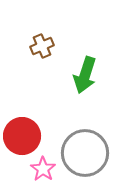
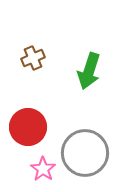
brown cross: moved 9 px left, 12 px down
green arrow: moved 4 px right, 4 px up
red circle: moved 6 px right, 9 px up
